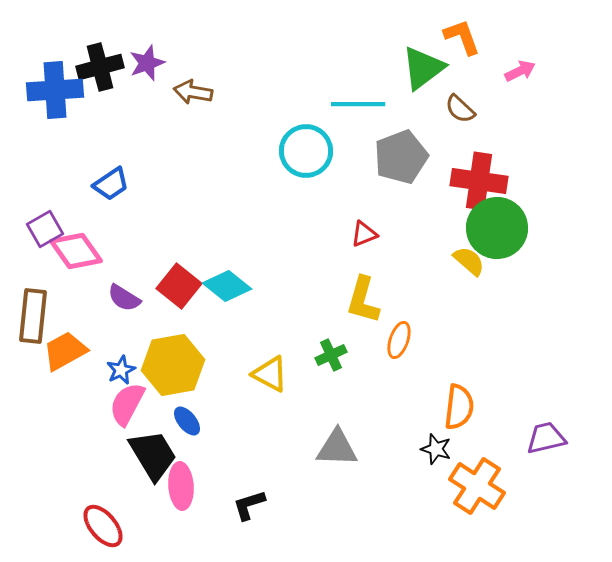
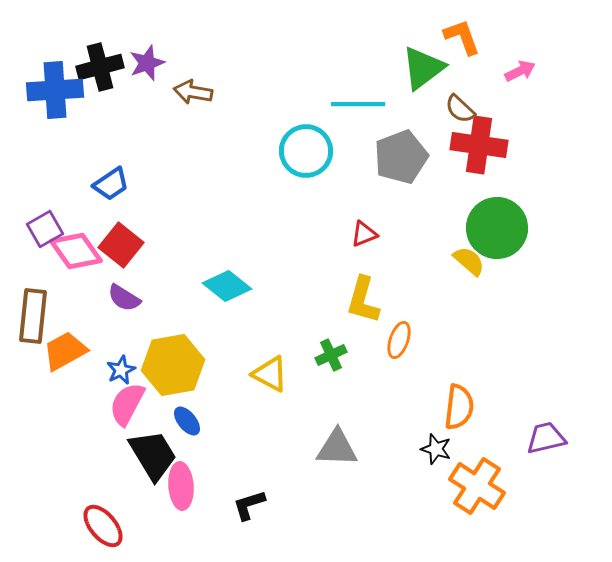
red cross: moved 36 px up
red square: moved 58 px left, 41 px up
